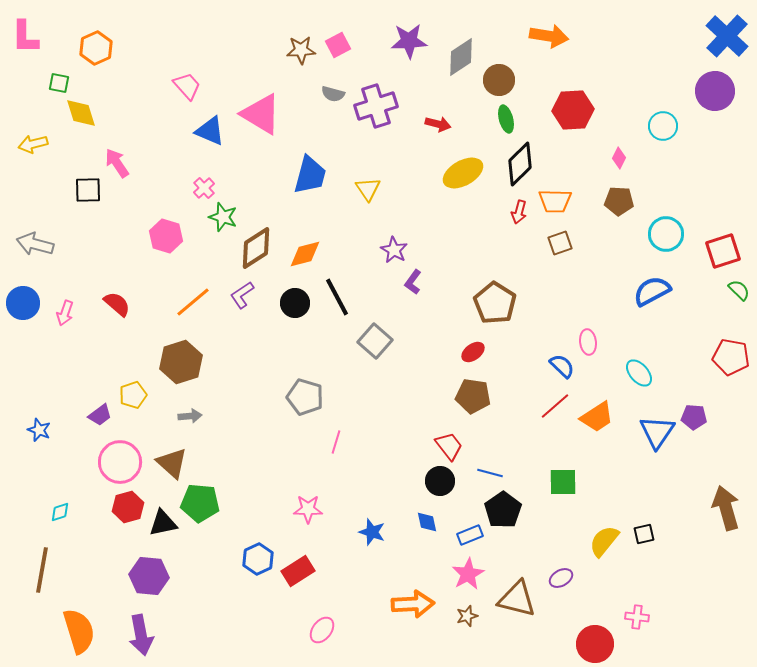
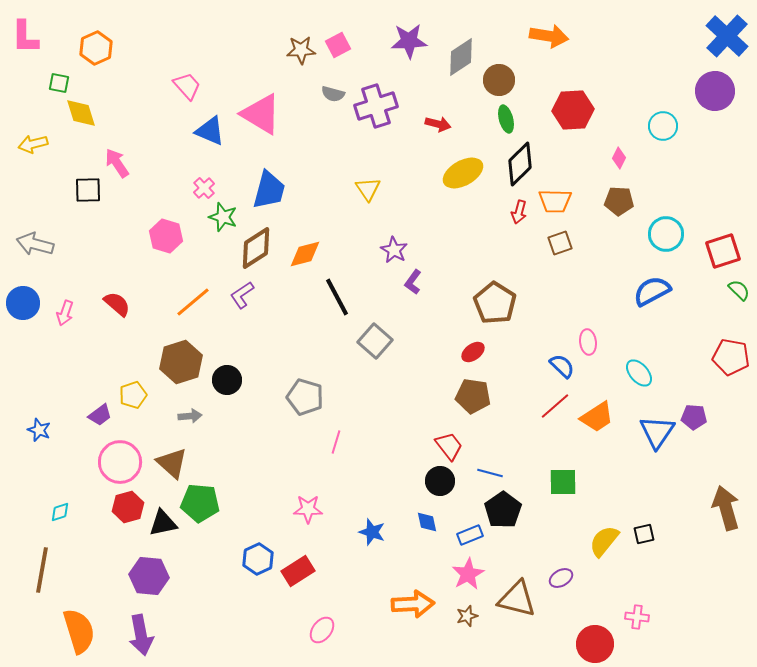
blue trapezoid at (310, 175): moved 41 px left, 15 px down
black circle at (295, 303): moved 68 px left, 77 px down
